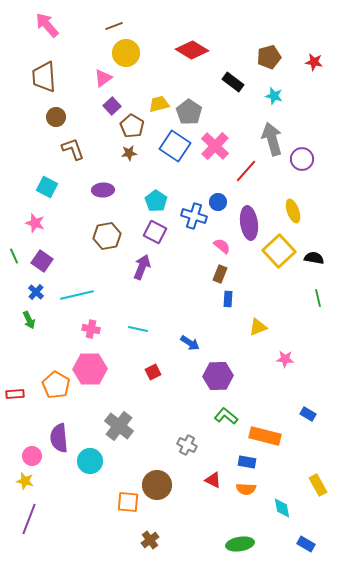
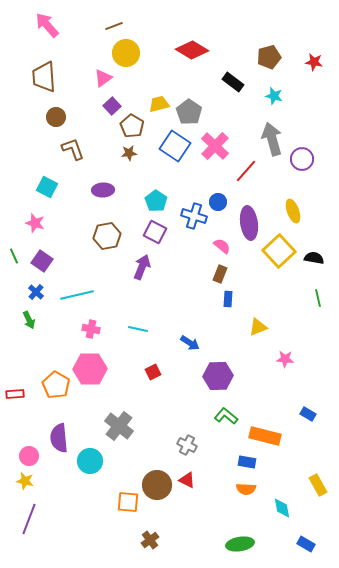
pink circle at (32, 456): moved 3 px left
red triangle at (213, 480): moved 26 px left
